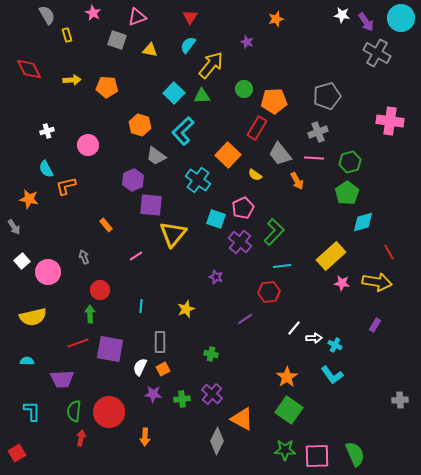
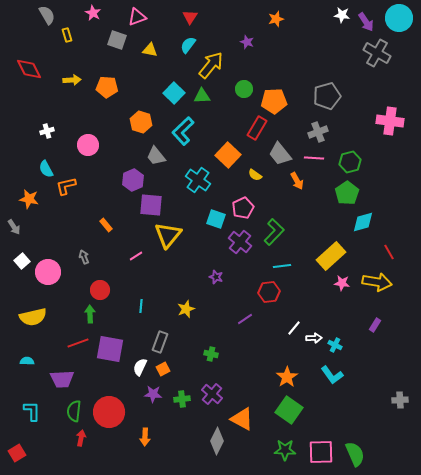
cyan circle at (401, 18): moved 2 px left
orange hexagon at (140, 125): moved 1 px right, 3 px up
gray trapezoid at (156, 156): rotated 15 degrees clockwise
yellow triangle at (173, 234): moved 5 px left, 1 px down
gray rectangle at (160, 342): rotated 20 degrees clockwise
pink square at (317, 456): moved 4 px right, 4 px up
